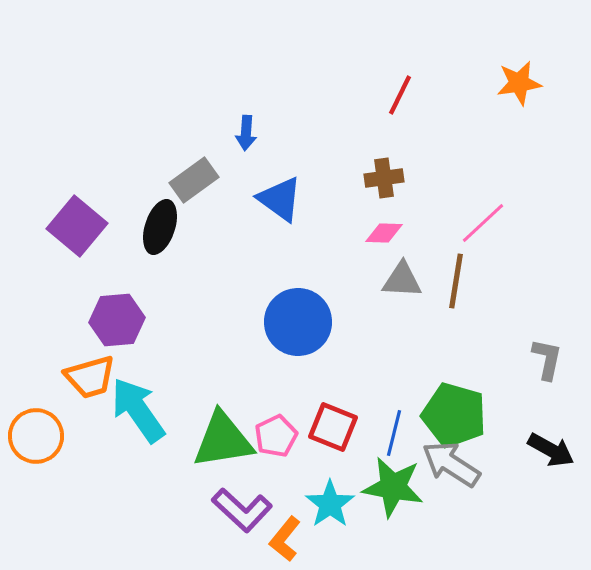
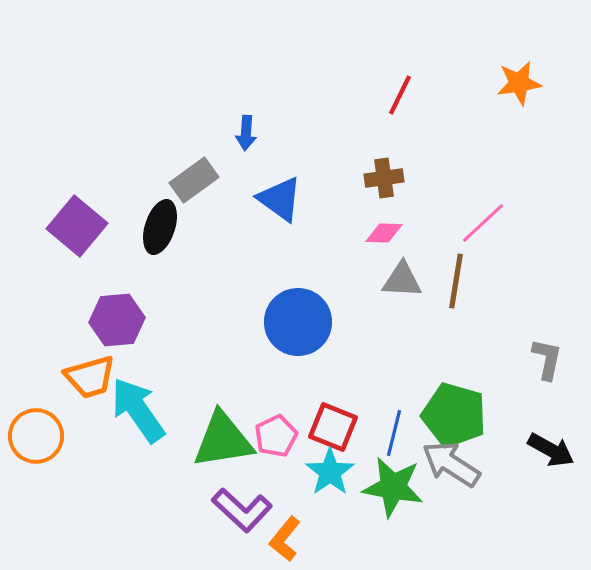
cyan star: moved 32 px up
